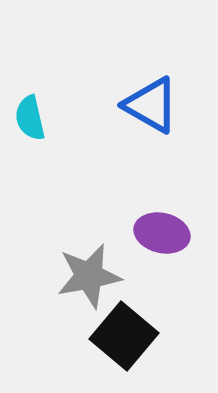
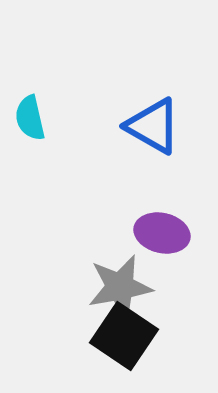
blue triangle: moved 2 px right, 21 px down
gray star: moved 31 px right, 11 px down
black square: rotated 6 degrees counterclockwise
